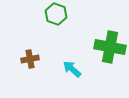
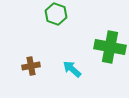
brown cross: moved 1 px right, 7 px down
